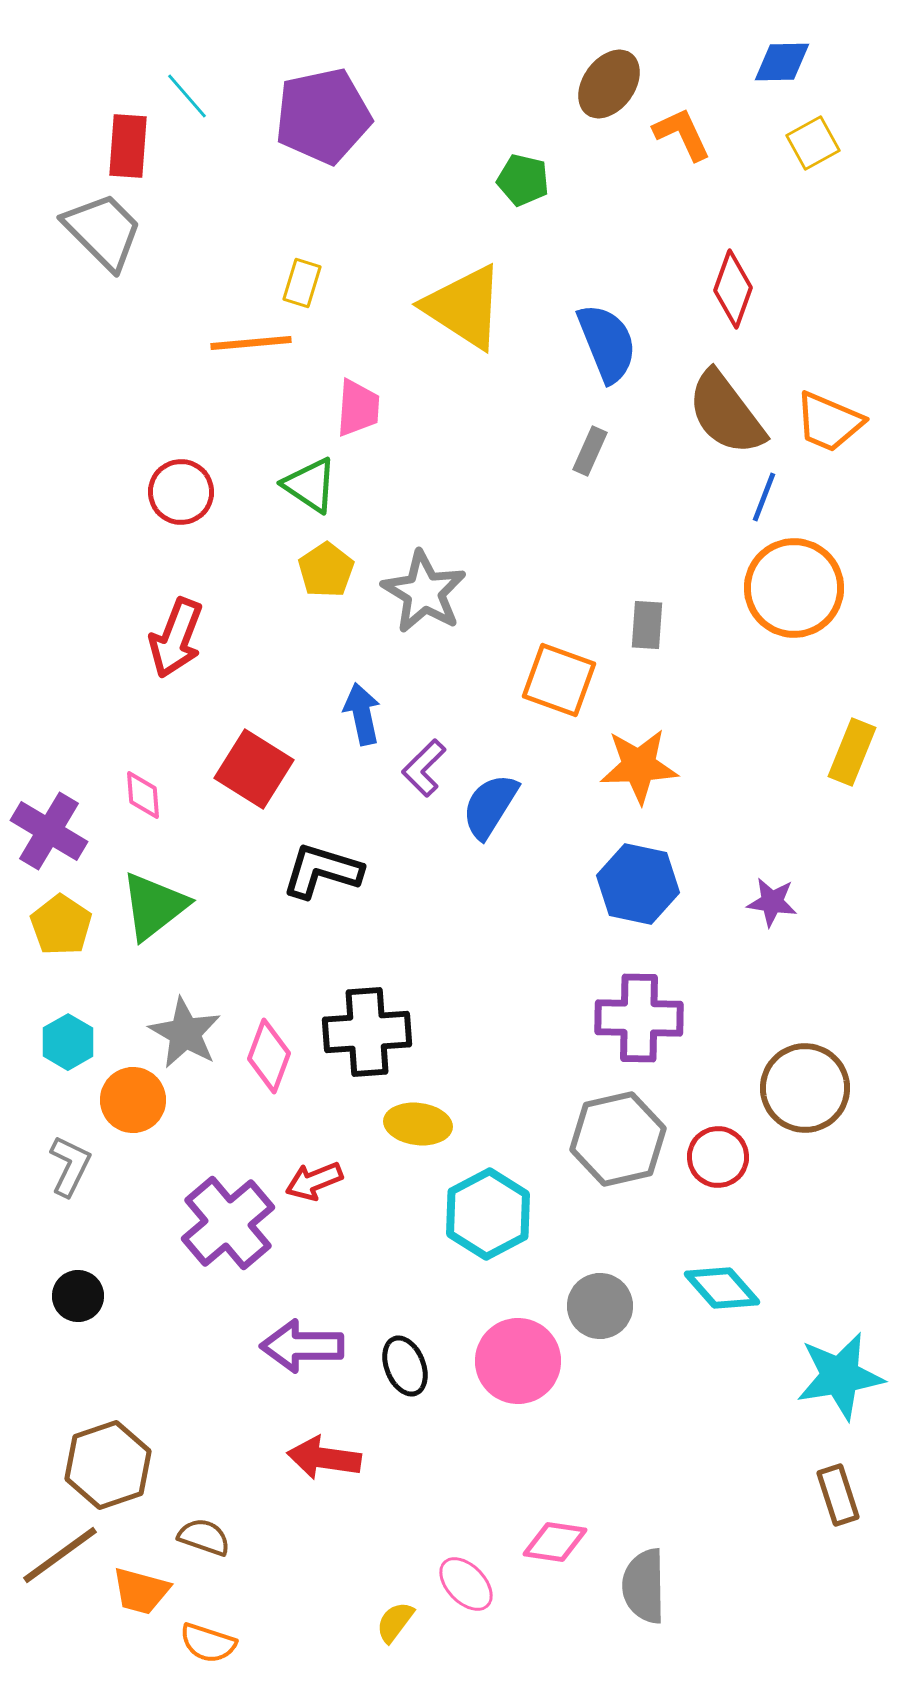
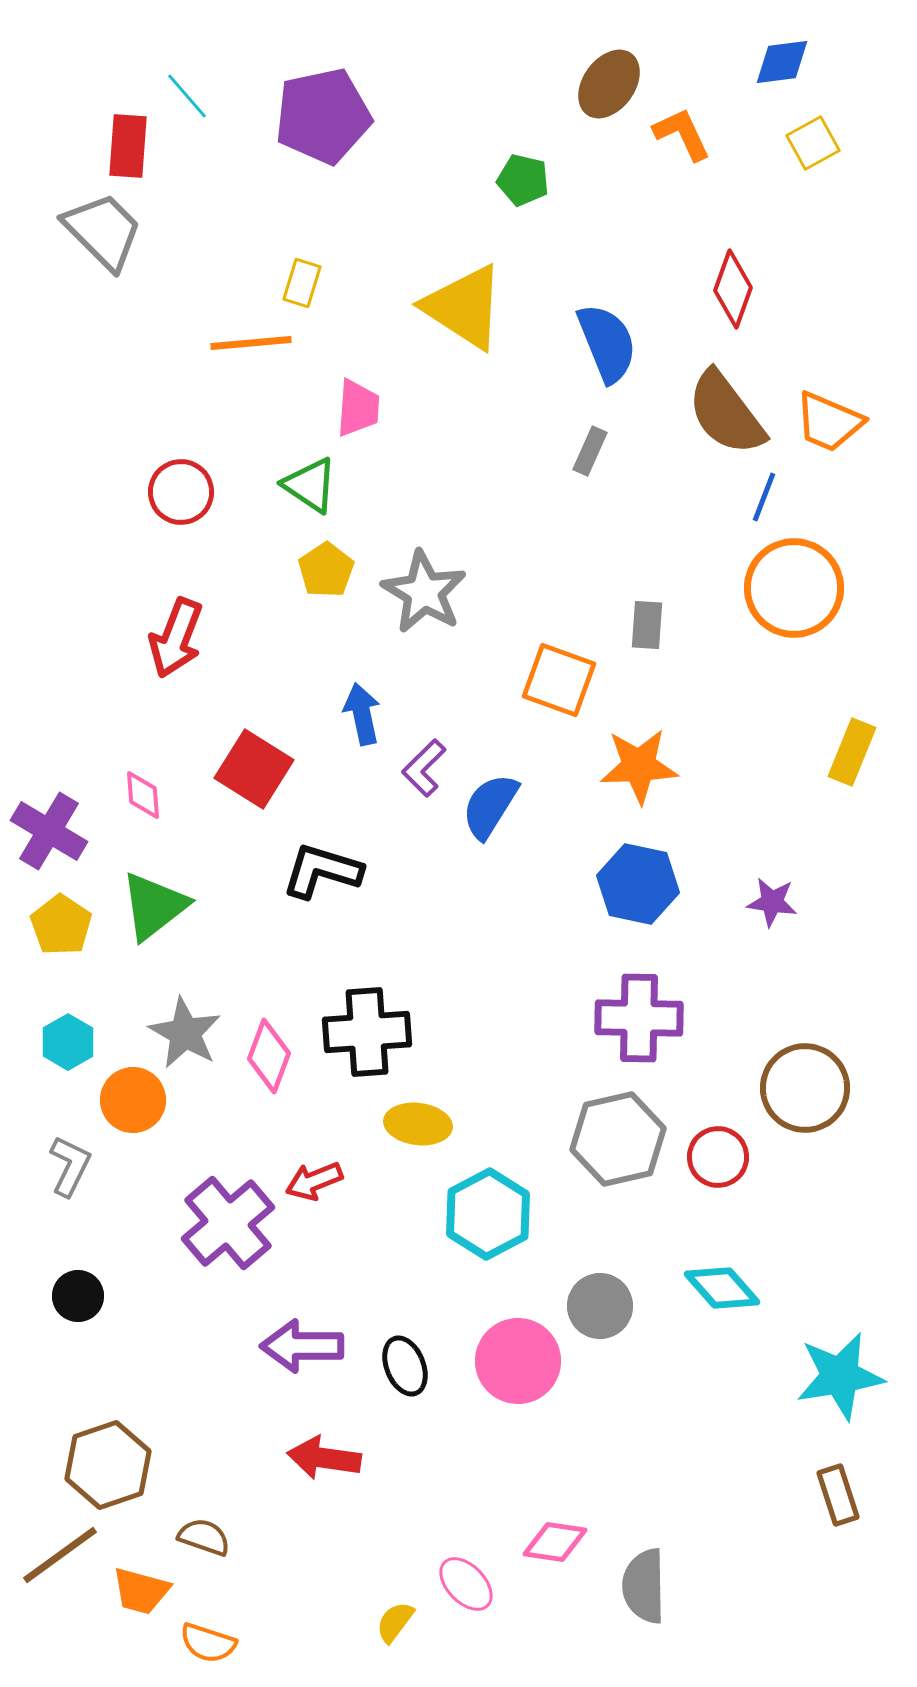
blue diamond at (782, 62): rotated 6 degrees counterclockwise
